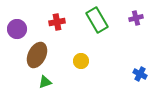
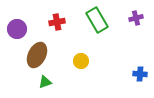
blue cross: rotated 24 degrees counterclockwise
